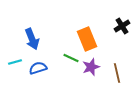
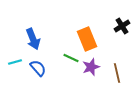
blue arrow: moved 1 px right
blue semicircle: rotated 66 degrees clockwise
